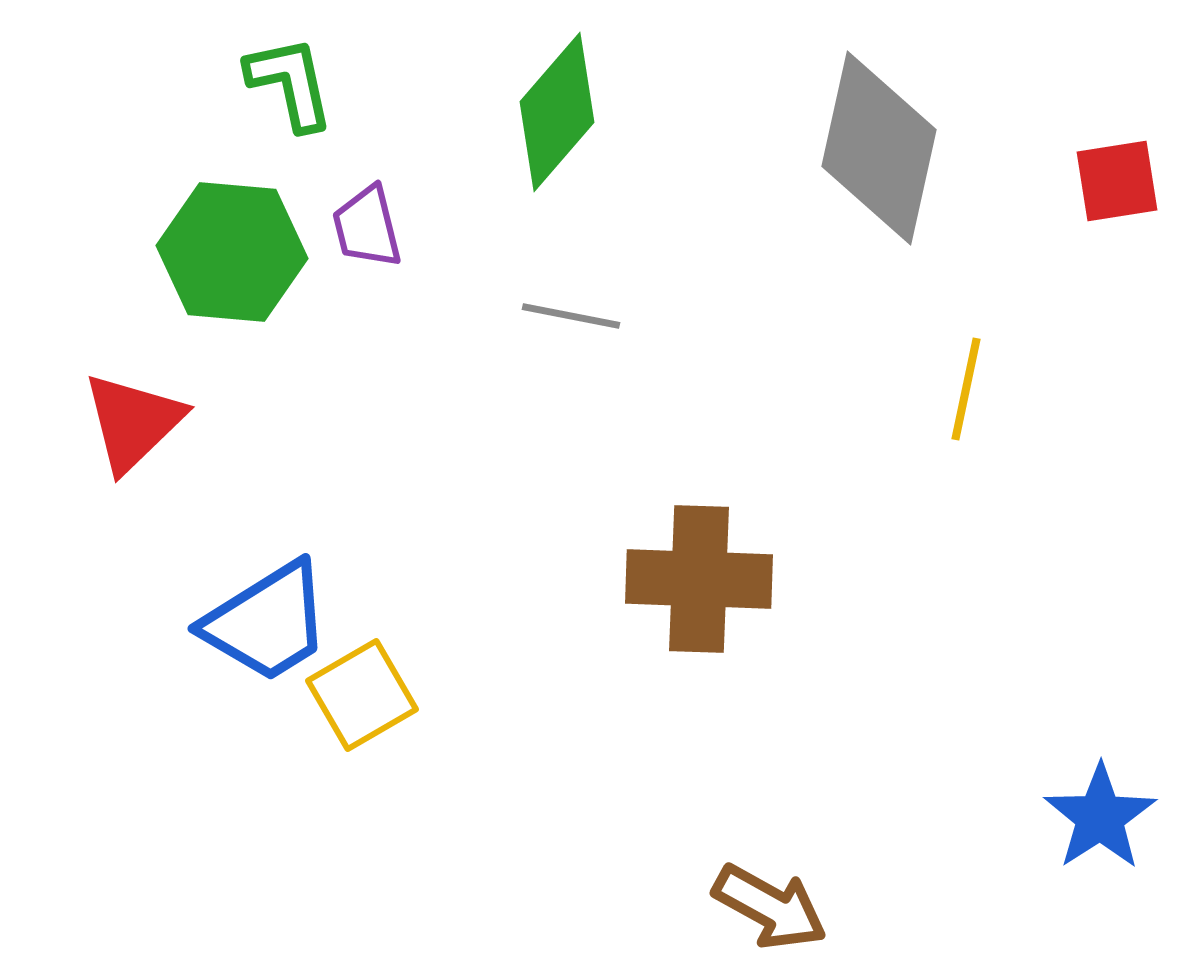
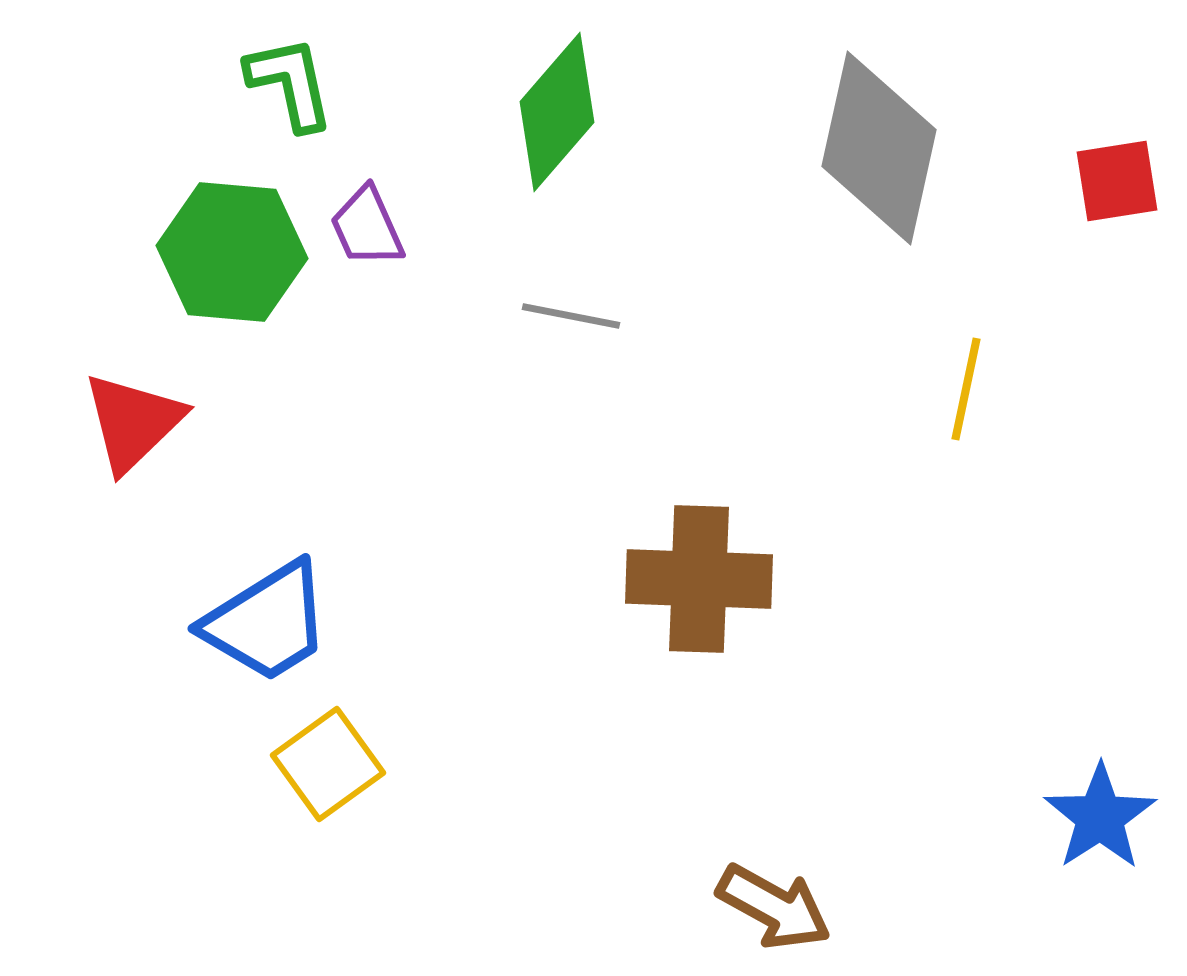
purple trapezoid: rotated 10 degrees counterclockwise
yellow square: moved 34 px left, 69 px down; rotated 6 degrees counterclockwise
brown arrow: moved 4 px right
